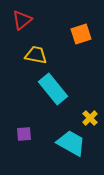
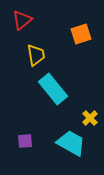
yellow trapezoid: rotated 70 degrees clockwise
purple square: moved 1 px right, 7 px down
